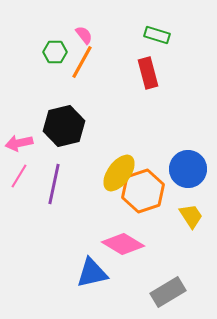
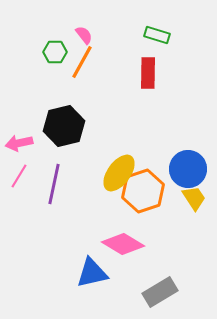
red rectangle: rotated 16 degrees clockwise
yellow trapezoid: moved 3 px right, 18 px up
gray rectangle: moved 8 px left
